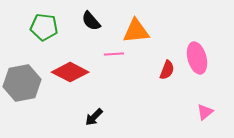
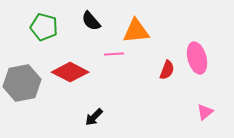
green pentagon: rotated 8 degrees clockwise
